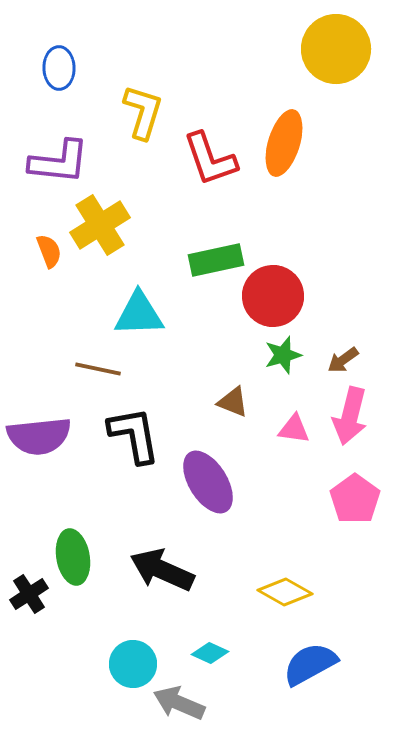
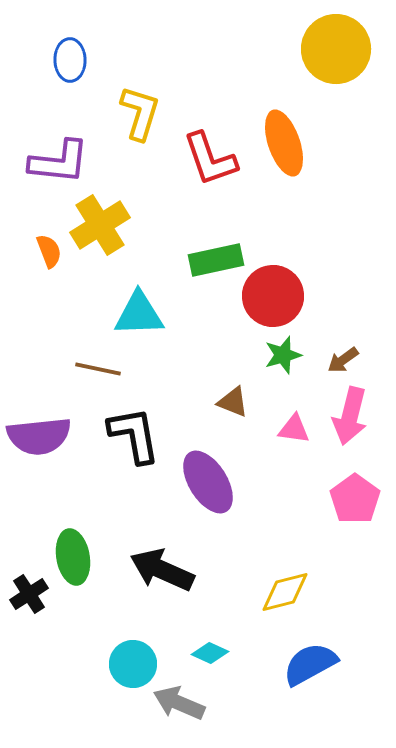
blue ellipse: moved 11 px right, 8 px up
yellow L-shape: moved 3 px left, 1 px down
orange ellipse: rotated 36 degrees counterclockwise
yellow diamond: rotated 44 degrees counterclockwise
